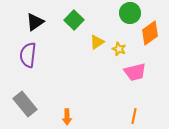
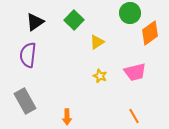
yellow star: moved 19 px left, 27 px down
gray rectangle: moved 3 px up; rotated 10 degrees clockwise
orange line: rotated 42 degrees counterclockwise
